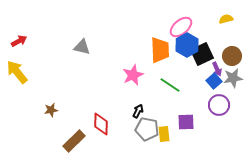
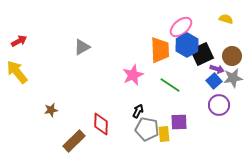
yellow semicircle: rotated 32 degrees clockwise
gray triangle: rotated 42 degrees counterclockwise
purple arrow: rotated 48 degrees counterclockwise
purple square: moved 7 px left
